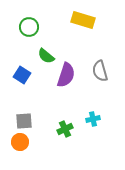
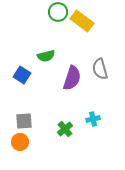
yellow rectangle: moved 1 px left, 1 px down; rotated 20 degrees clockwise
green circle: moved 29 px right, 15 px up
green semicircle: rotated 54 degrees counterclockwise
gray semicircle: moved 2 px up
purple semicircle: moved 6 px right, 3 px down
green cross: rotated 14 degrees counterclockwise
